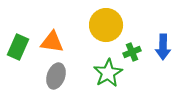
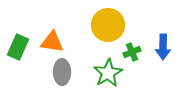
yellow circle: moved 2 px right
gray ellipse: moved 6 px right, 4 px up; rotated 20 degrees counterclockwise
